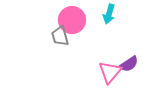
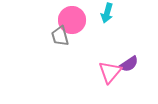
cyan arrow: moved 2 px left, 1 px up
